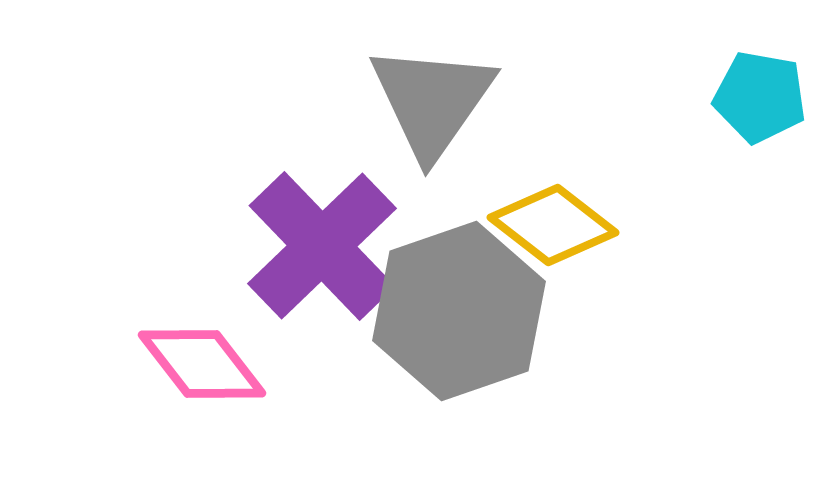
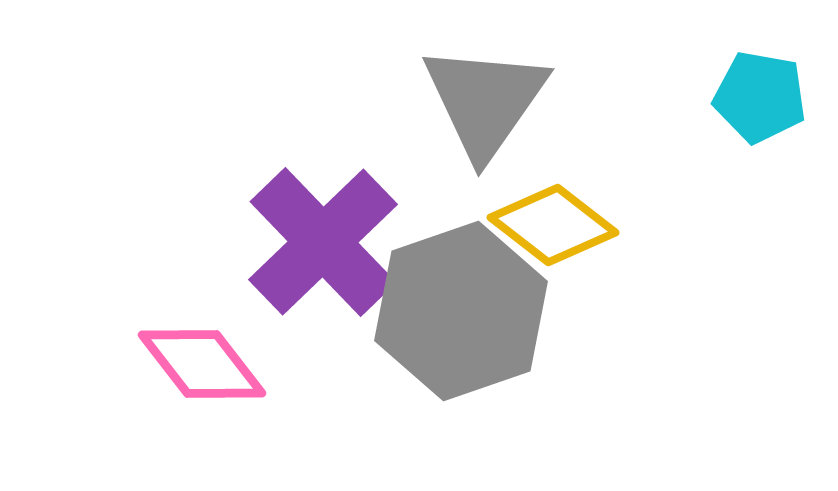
gray triangle: moved 53 px right
purple cross: moved 1 px right, 4 px up
gray hexagon: moved 2 px right
